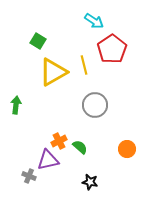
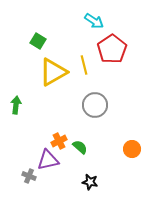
orange circle: moved 5 px right
